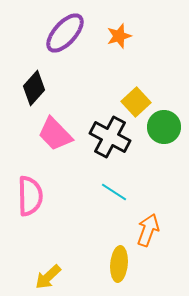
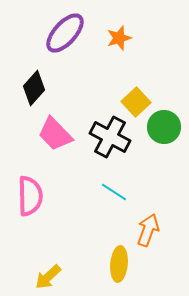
orange star: moved 2 px down
